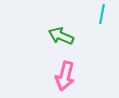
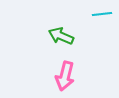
cyan line: rotated 72 degrees clockwise
